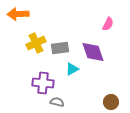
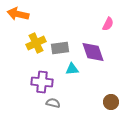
orange arrow: rotated 15 degrees clockwise
cyan triangle: rotated 24 degrees clockwise
purple cross: moved 1 px left, 1 px up
gray semicircle: moved 4 px left, 1 px down
